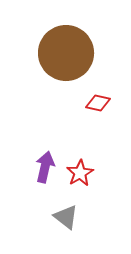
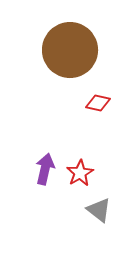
brown circle: moved 4 px right, 3 px up
purple arrow: moved 2 px down
gray triangle: moved 33 px right, 7 px up
